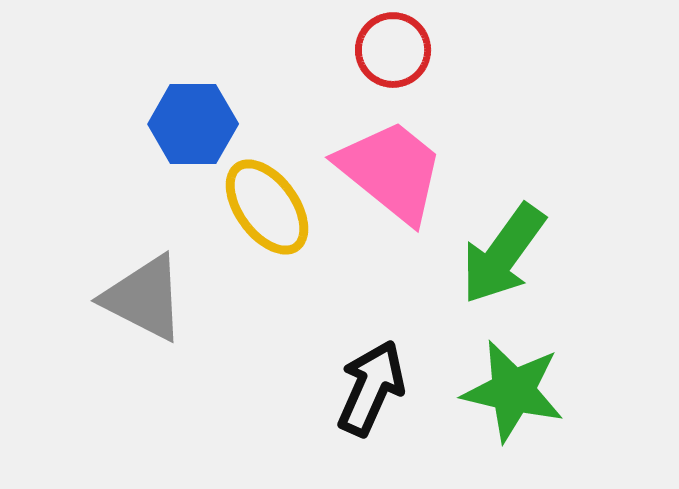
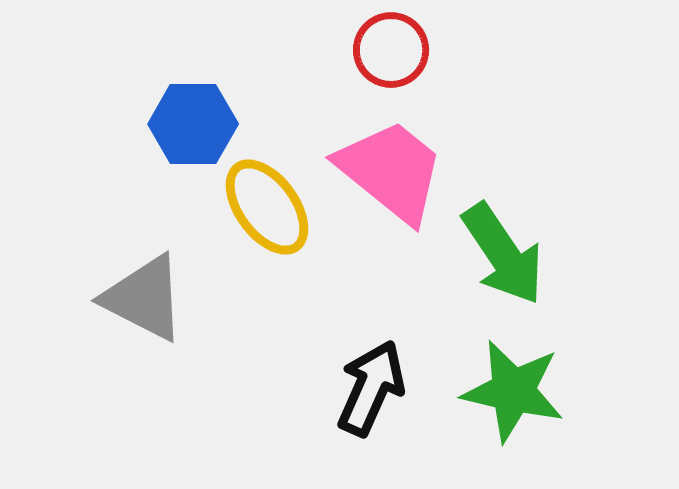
red circle: moved 2 px left
green arrow: rotated 70 degrees counterclockwise
